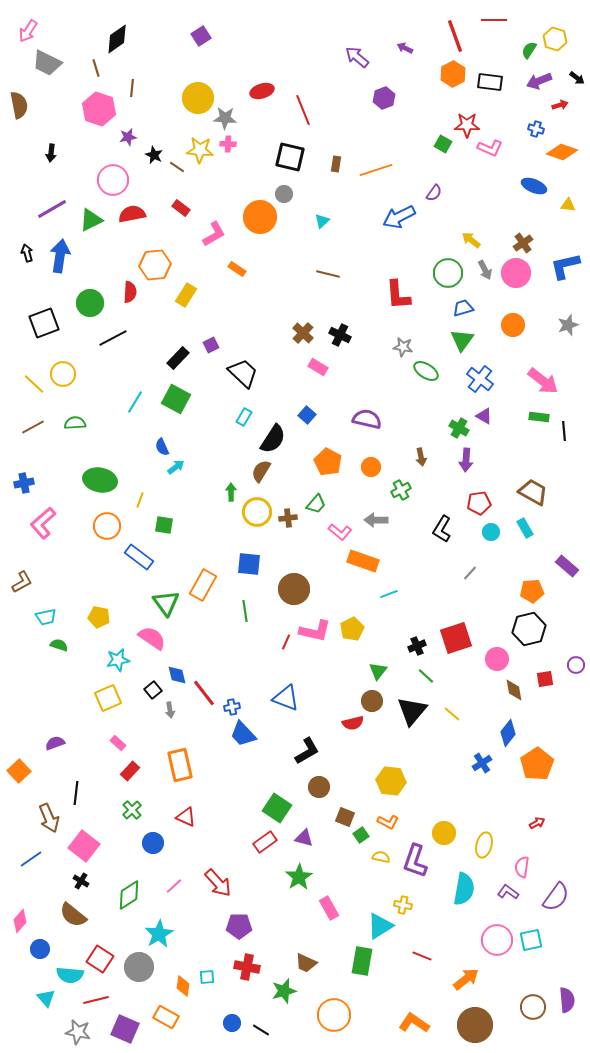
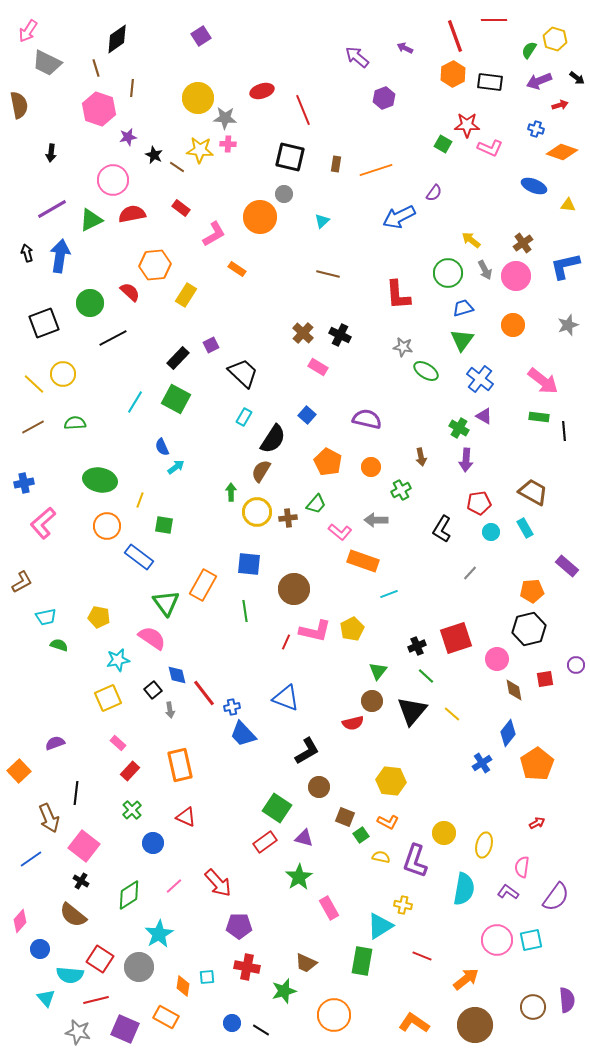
pink circle at (516, 273): moved 3 px down
red semicircle at (130, 292): rotated 50 degrees counterclockwise
